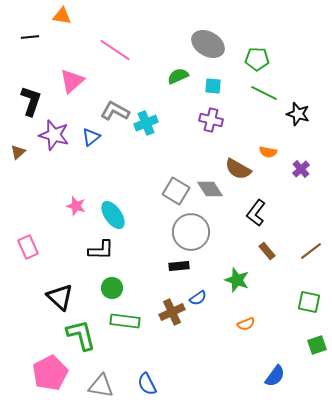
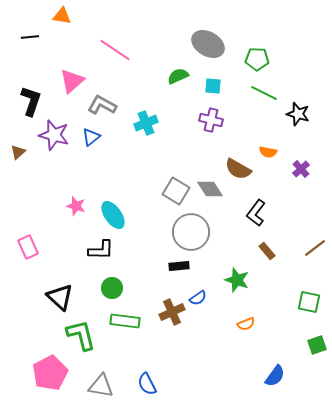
gray L-shape at (115, 111): moved 13 px left, 6 px up
brown line at (311, 251): moved 4 px right, 3 px up
